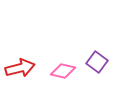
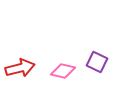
purple square: rotated 10 degrees counterclockwise
